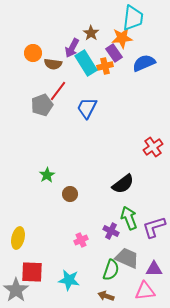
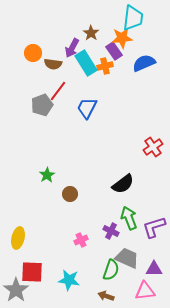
purple rectangle: moved 2 px up
